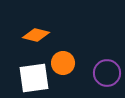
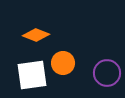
orange diamond: rotated 8 degrees clockwise
white square: moved 2 px left, 3 px up
